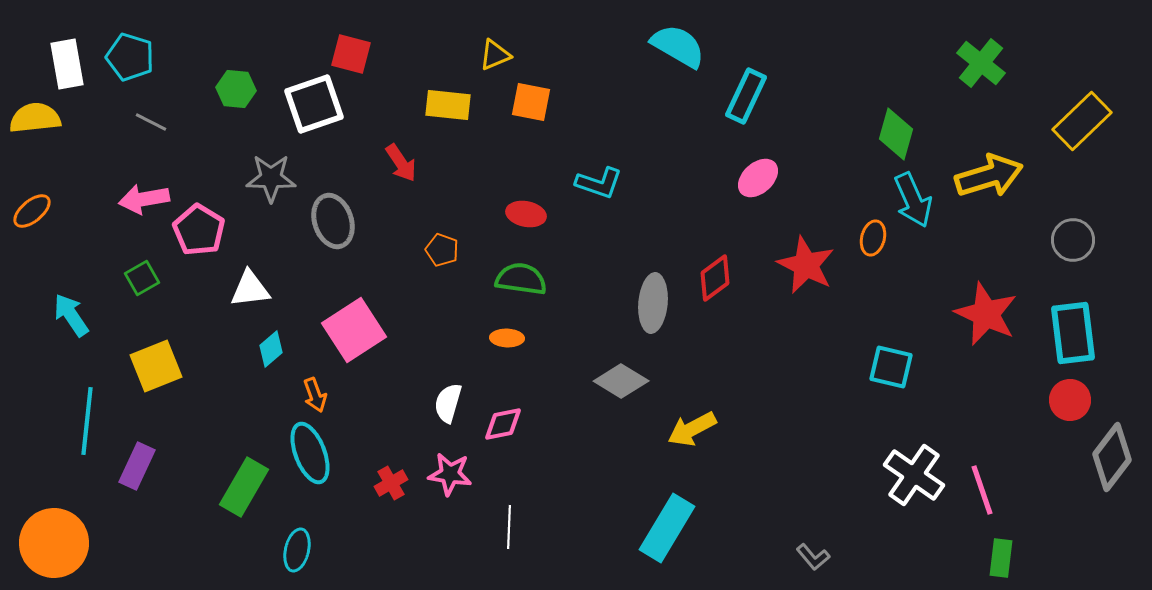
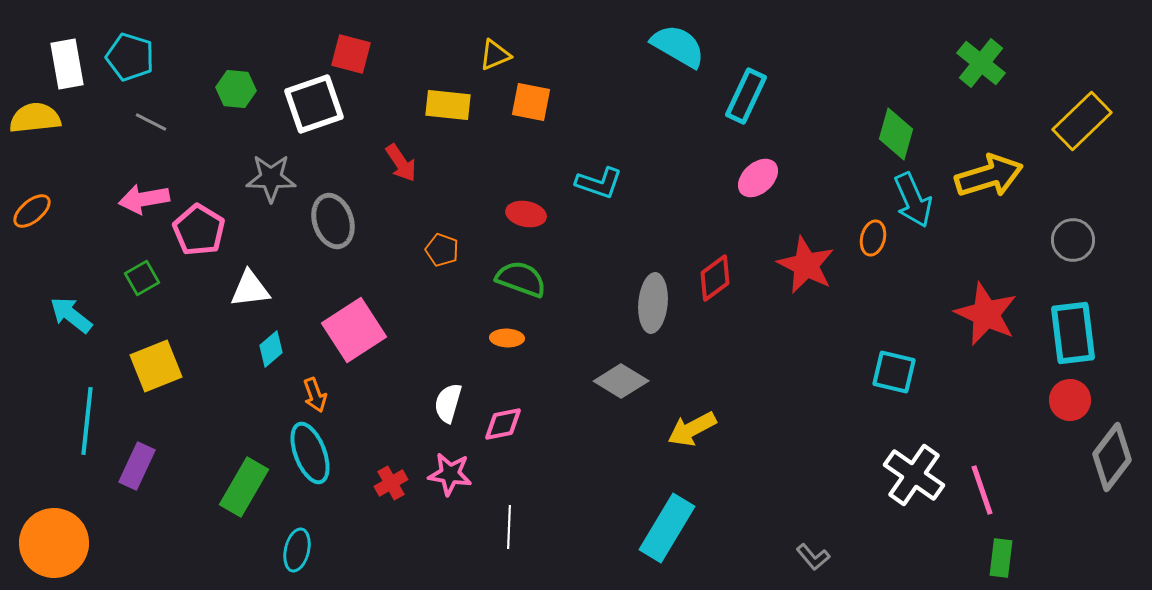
green semicircle at (521, 279): rotated 12 degrees clockwise
cyan arrow at (71, 315): rotated 18 degrees counterclockwise
cyan square at (891, 367): moved 3 px right, 5 px down
